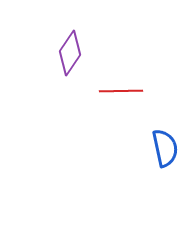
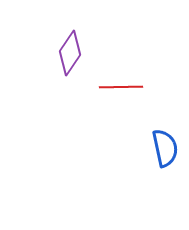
red line: moved 4 px up
